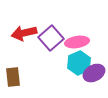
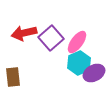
pink ellipse: rotated 45 degrees counterclockwise
